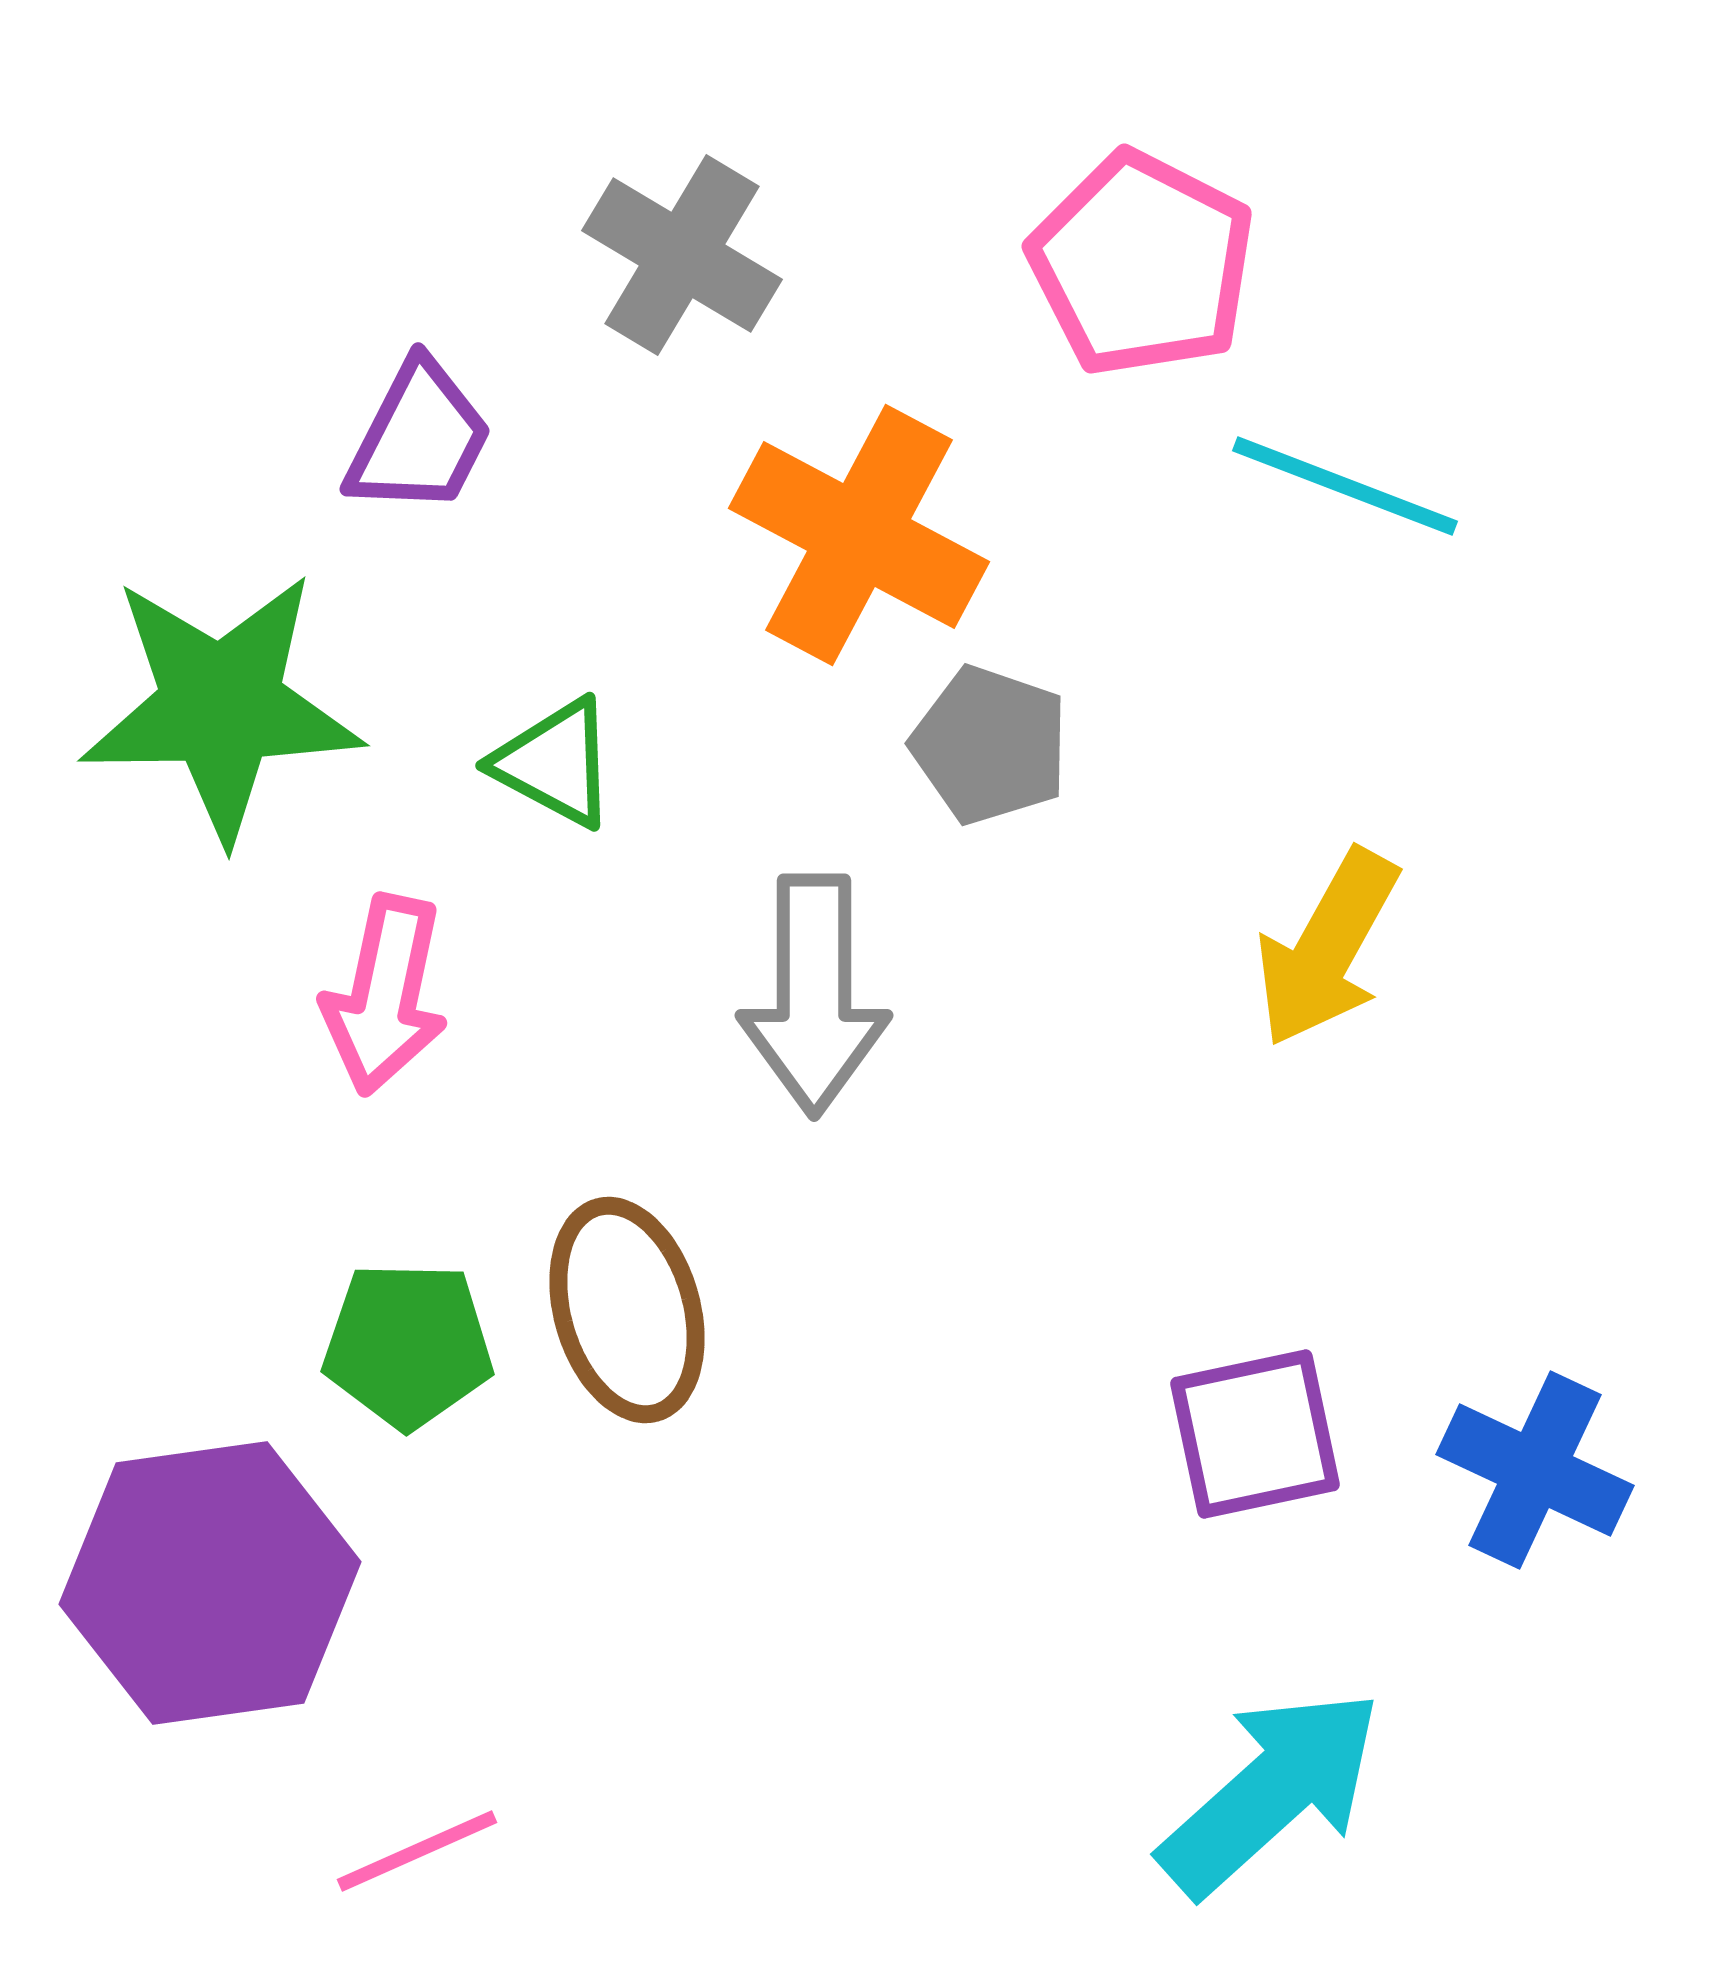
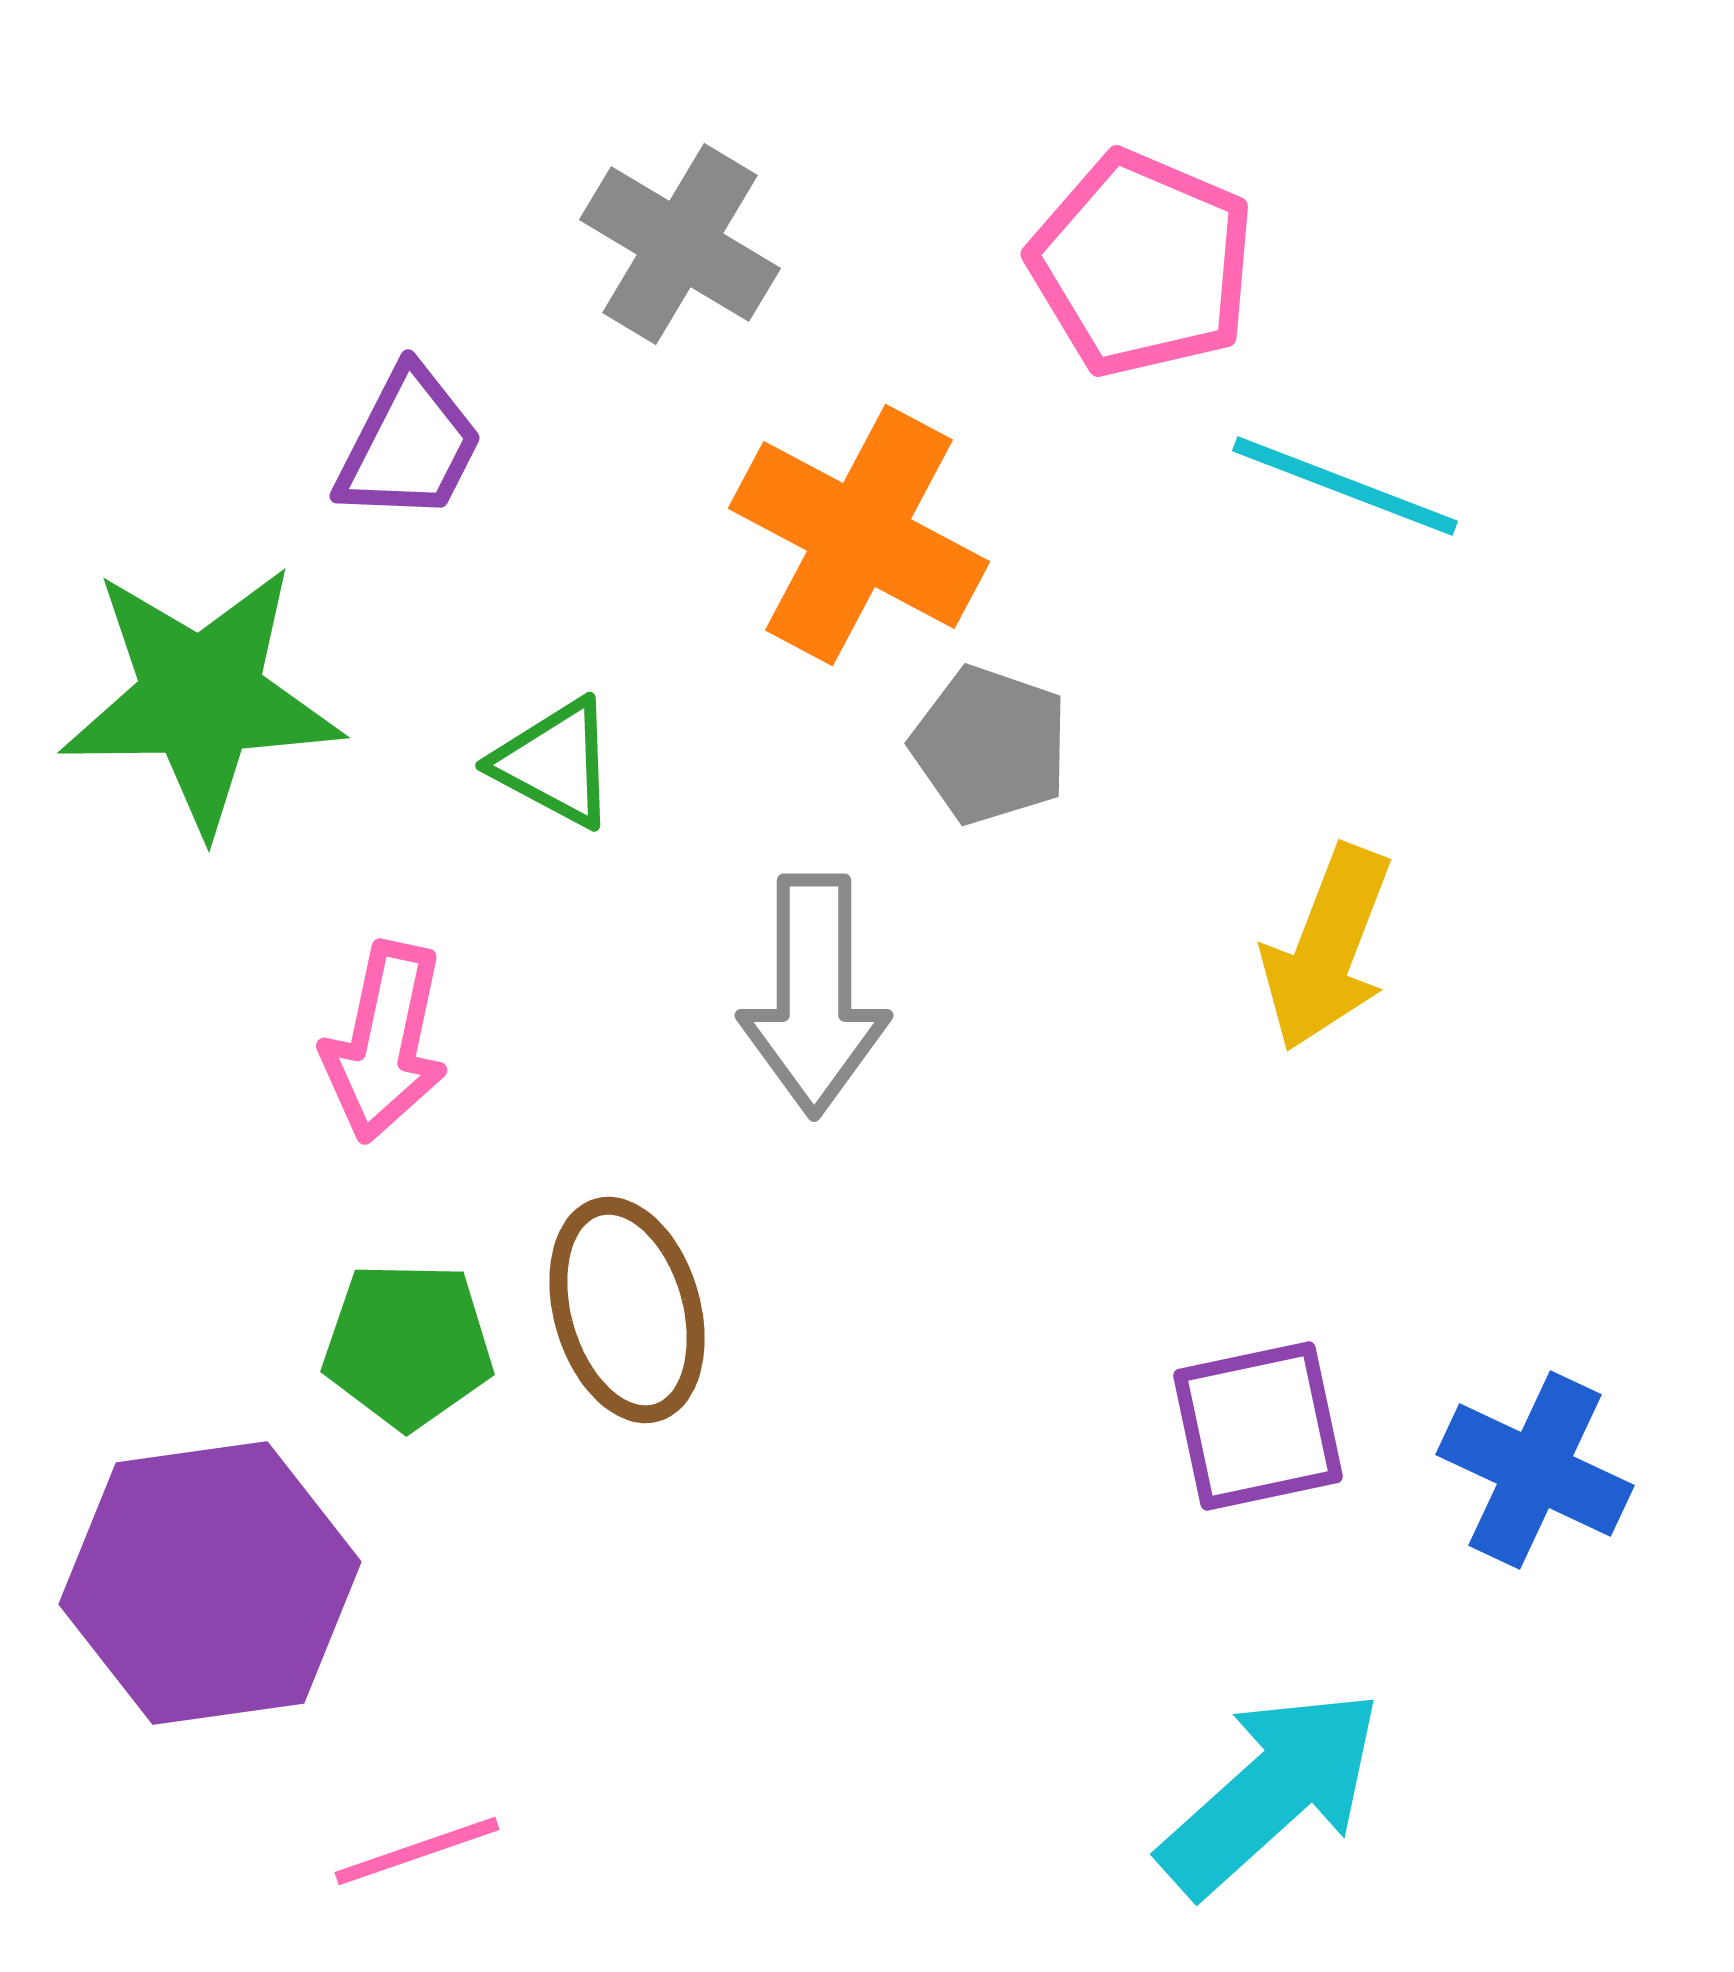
gray cross: moved 2 px left, 11 px up
pink pentagon: rotated 4 degrees counterclockwise
purple trapezoid: moved 10 px left, 7 px down
green star: moved 20 px left, 8 px up
yellow arrow: rotated 8 degrees counterclockwise
pink arrow: moved 47 px down
purple square: moved 3 px right, 8 px up
pink line: rotated 5 degrees clockwise
